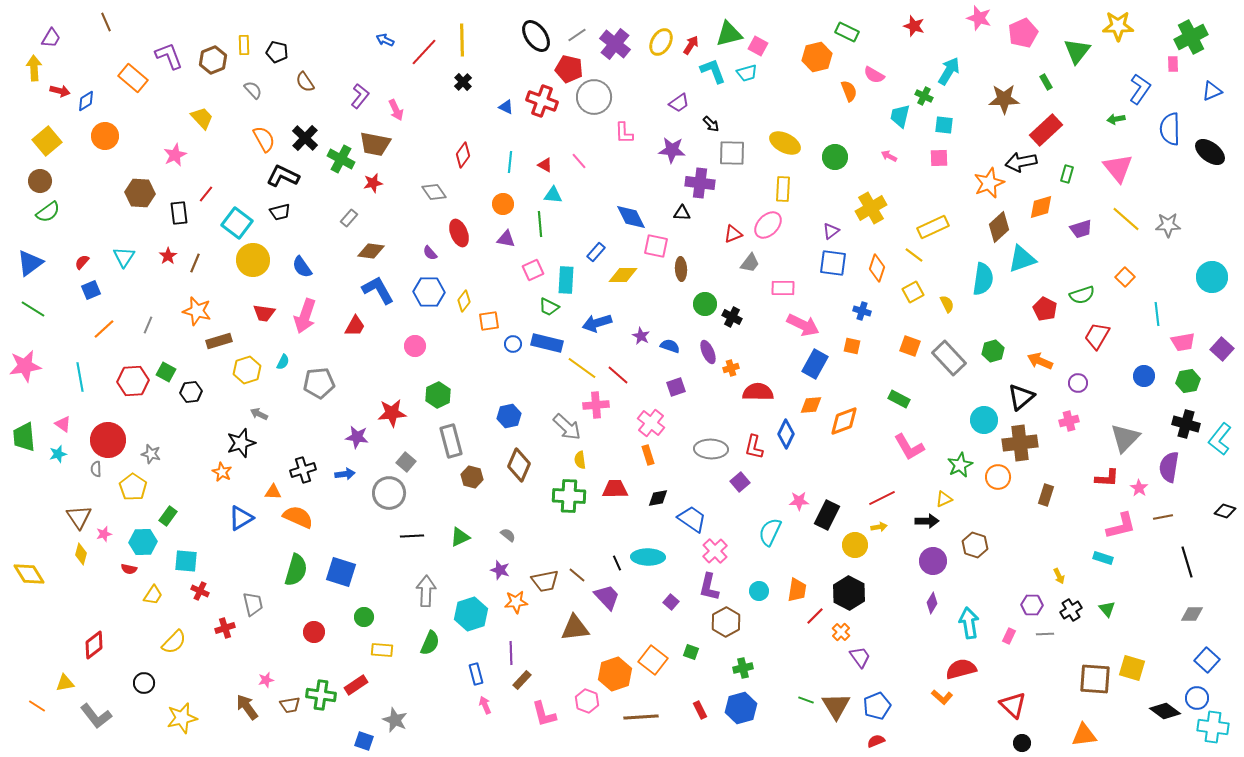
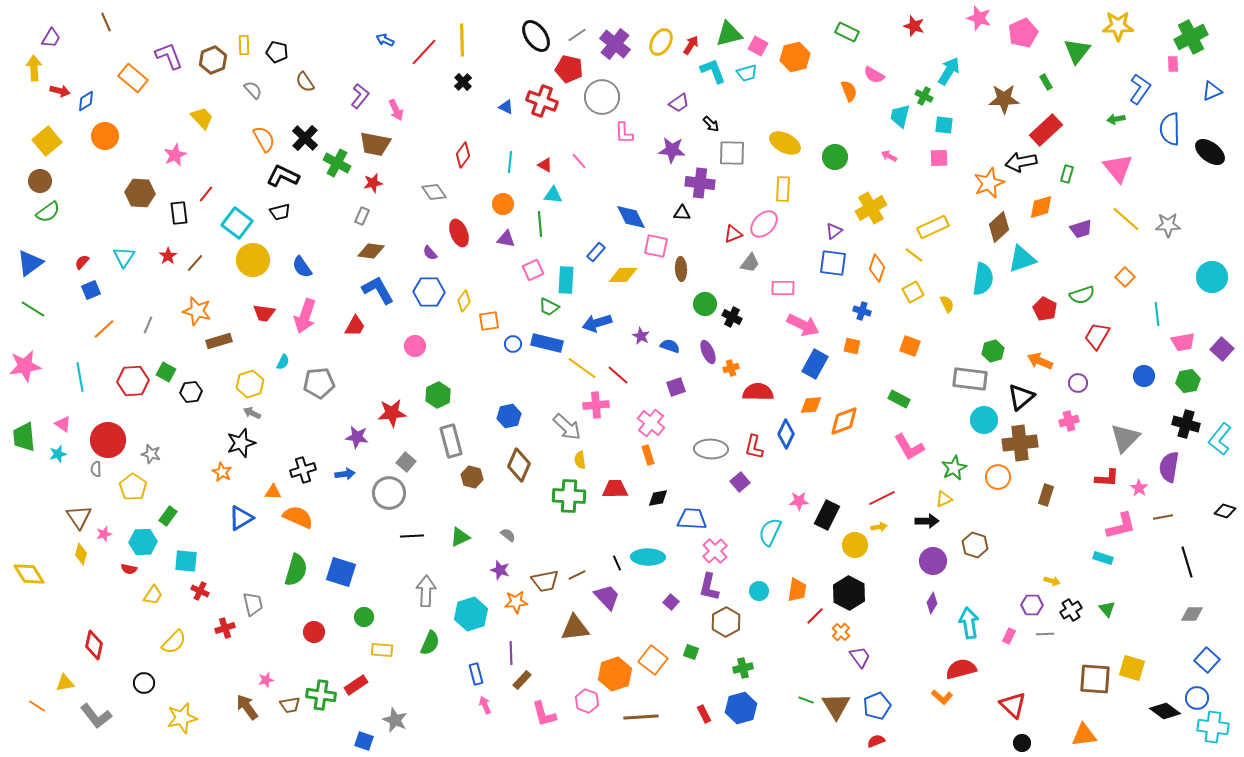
orange hexagon at (817, 57): moved 22 px left
gray circle at (594, 97): moved 8 px right
green cross at (341, 159): moved 4 px left, 4 px down
gray rectangle at (349, 218): moved 13 px right, 2 px up; rotated 18 degrees counterclockwise
pink ellipse at (768, 225): moved 4 px left, 1 px up
purple triangle at (831, 231): moved 3 px right
brown line at (195, 263): rotated 18 degrees clockwise
gray rectangle at (949, 358): moved 21 px right, 21 px down; rotated 40 degrees counterclockwise
yellow hexagon at (247, 370): moved 3 px right, 14 px down
gray arrow at (259, 414): moved 7 px left, 1 px up
green star at (960, 465): moved 6 px left, 3 px down
blue trapezoid at (692, 519): rotated 32 degrees counterclockwise
brown line at (577, 575): rotated 66 degrees counterclockwise
yellow arrow at (1059, 576): moved 7 px left, 5 px down; rotated 49 degrees counterclockwise
red diamond at (94, 645): rotated 40 degrees counterclockwise
red rectangle at (700, 710): moved 4 px right, 4 px down
